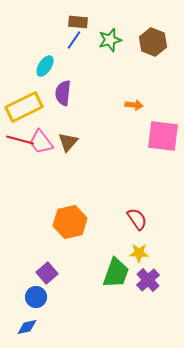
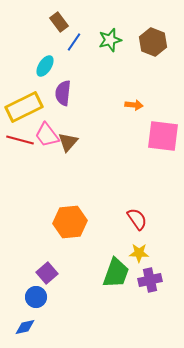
brown rectangle: moved 19 px left; rotated 48 degrees clockwise
blue line: moved 2 px down
pink trapezoid: moved 6 px right, 7 px up
orange hexagon: rotated 8 degrees clockwise
purple cross: moved 2 px right; rotated 30 degrees clockwise
blue diamond: moved 2 px left
